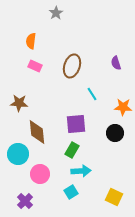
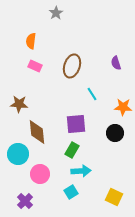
brown star: moved 1 px down
